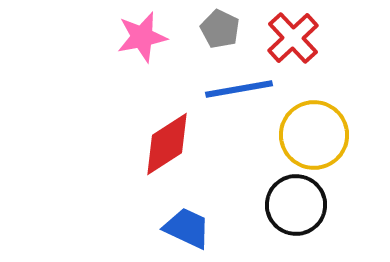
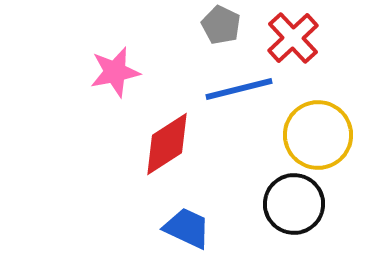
gray pentagon: moved 1 px right, 4 px up
pink star: moved 27 px left, 35 px down
blue line: rotated 4 degrees counterclockwise
yellow circle: moved 4 px right
black circle: moved 2 px left, 1 px up
